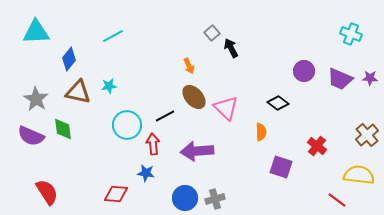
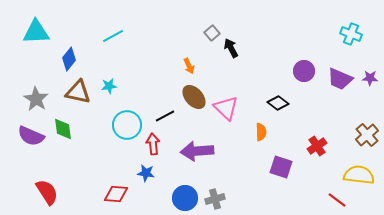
red cross: rotated 18 degrees clockwise
